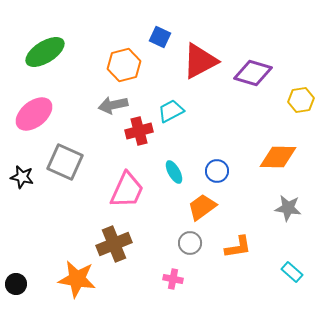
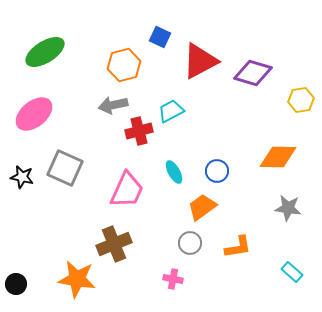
gray square: moved 6 px down
